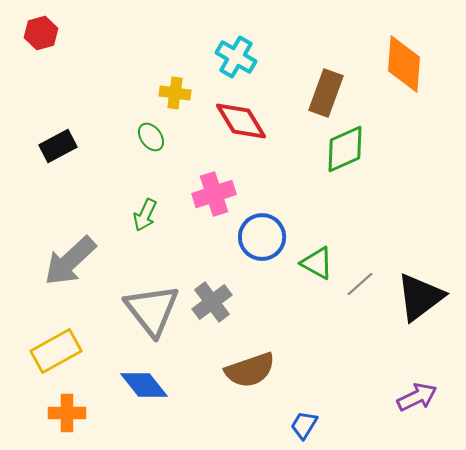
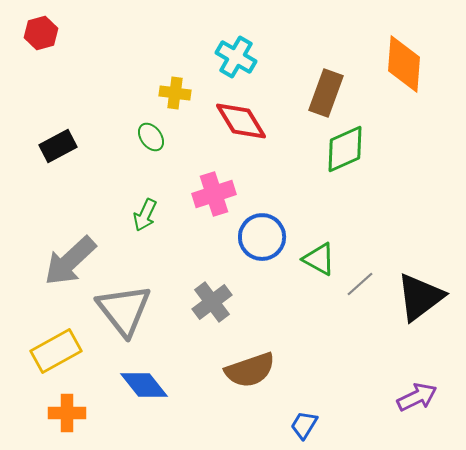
green triangle: moved 2 px right, 4 px up
gray triangle: moved 28 px left
